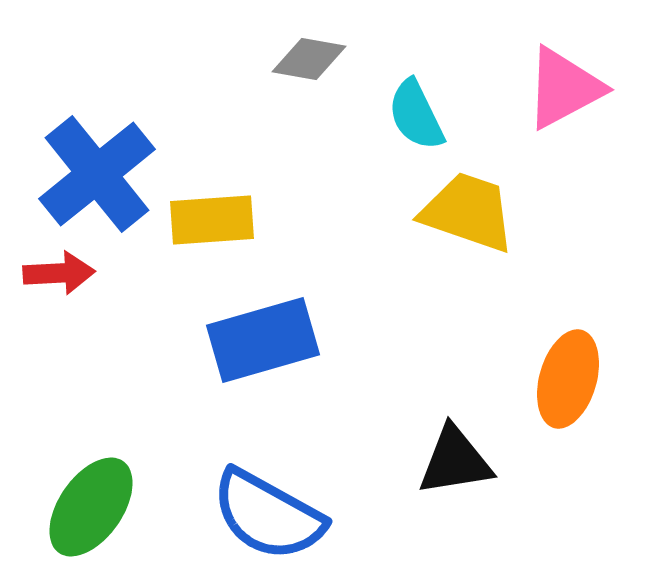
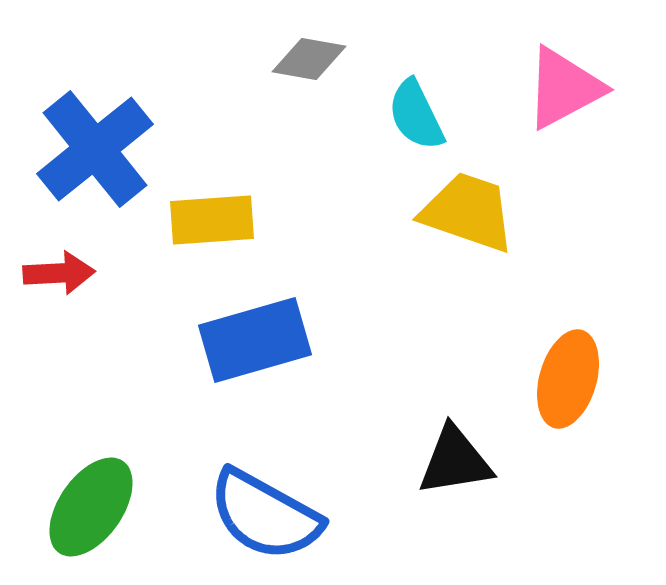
blue cross: moved 2 px left, 25 px up
blue rectangle: moved 8 px left
blue semicircle: moved 3 px left
